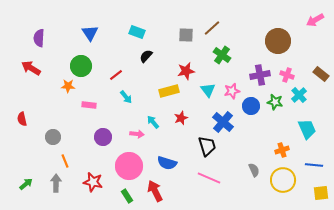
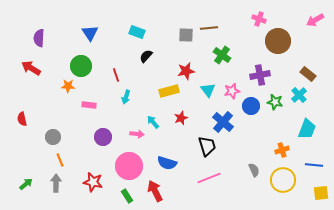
brown line at (212, 28): moved 3 px left; rotated 36 degrees clockwise
brown rectangle at (321, 74): moved 13 px left
red line at (116, 75): rotated 72 degrees counterclockwise
pink cross at (287, 75): moved 28 px left, 56 px up
cyan arrow at (126, 97): rotated 56 degrees clockwise
cyan trapezoid at (307, 129): rotated 45 degrees clockwise
orange line at (65, 161): moved 5 px left, 1 px up
pink line at (209, 178): rotated 45 degrees counterclockwise
